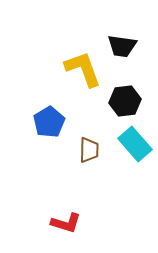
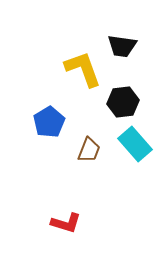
black hexagon: moved 2 px left, 1 px down
brown trapezoid: rotated 20 degrees clockwise
